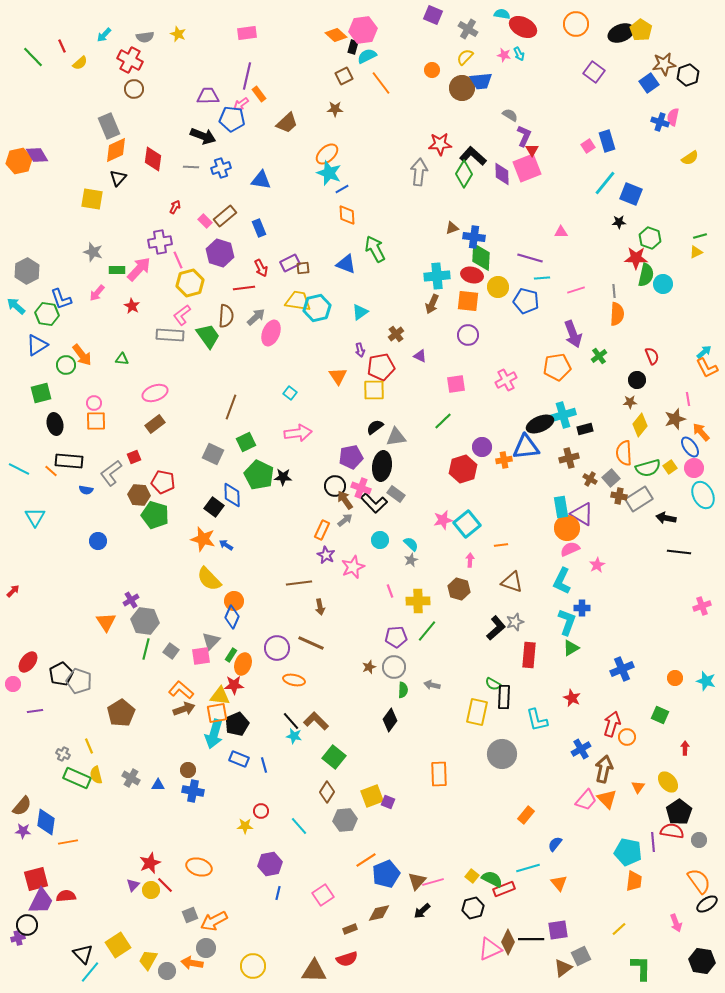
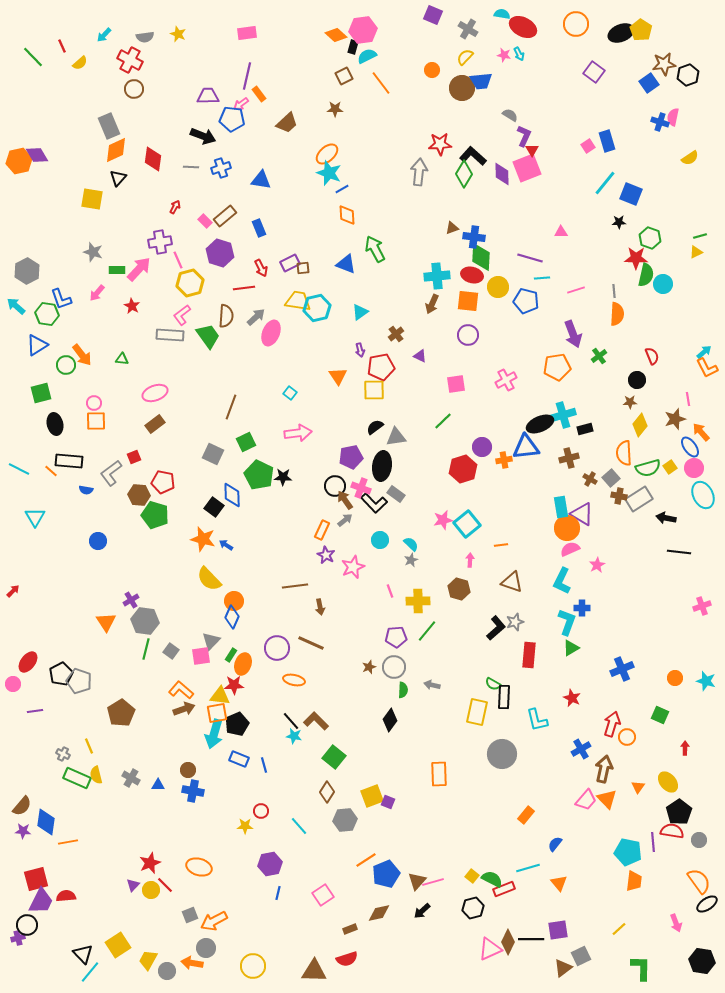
brown line at (299, 583): moved 4 px left, 3 px down
